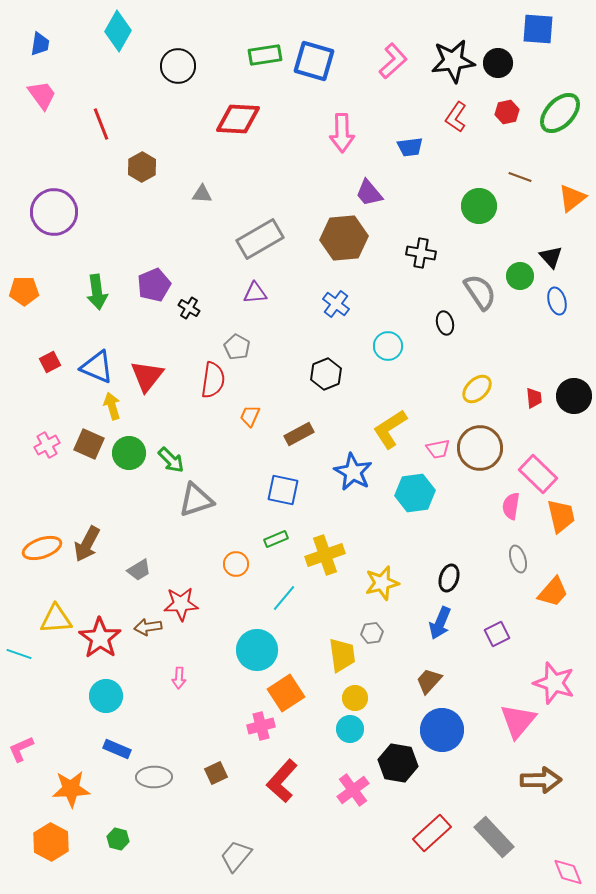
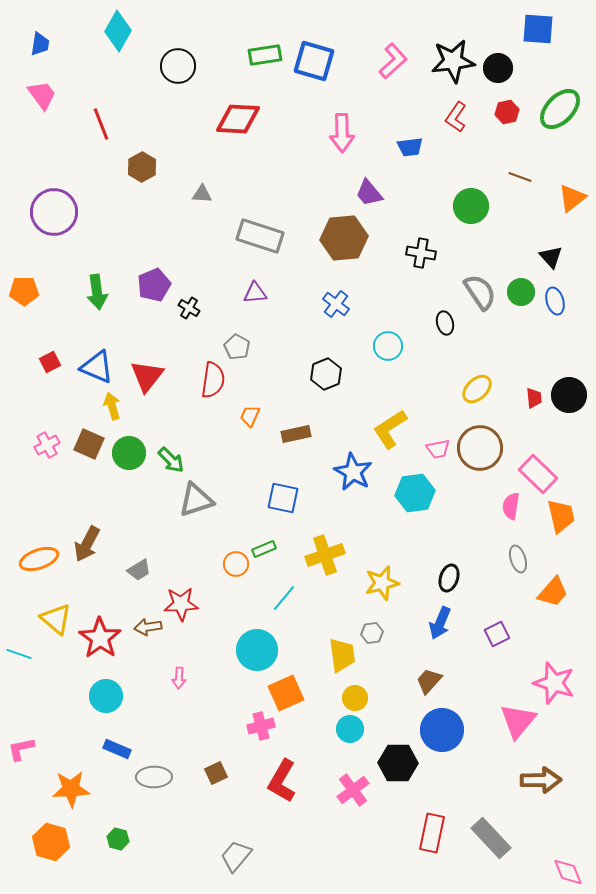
black circle at (498, 63): moved 5 px down
green ellipse at (560, 113): moved 4 px up
green circle at (479, 206): moved 8 px left
gray rectangle at (260, 239): moved 3 px up; rotated 48 degrees clockwise
green circle at (520, 276): moved 1 px right, 16 px down
blue ellipse at (557, 301): moved 2 px left
black circle at (574, 396): moved 5 px left, 1 px up
brown rectangle at (299, 434): moved 3 px left; rotated 16 degrees clockwise
blue square at (283, 490): moved 8 px down
green rectangle at (276, 539): moved 12 px left, 10 px down
orange ellipse at (42, 548): moved 3 px left, 11 px down
yellow triangle at (56, 619): rotated 44 degrees clockwise
orange square at (286, 693): rotated 9 degrees clockwise
pink L-shape at (21, 749): rotated 12 degrees clockwise
black hexagon at (398, 763): rotated 9 degrees counterclockwise
red L-shape at (282, 781): rotated 12 degrees counterclockwise
red rectangle at (432, 833): rotated 36 degrees counterclockwise
gray rectangle at (494, 837): moved 3 px left, 1 px down
orange hexagon at (51, 842): rotated 12 degrees counterclockwise
